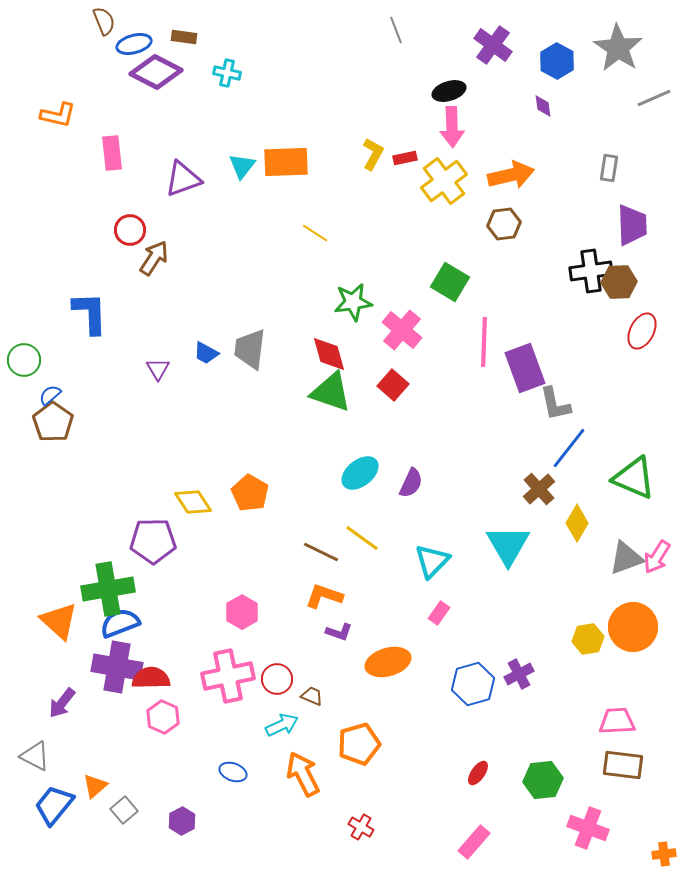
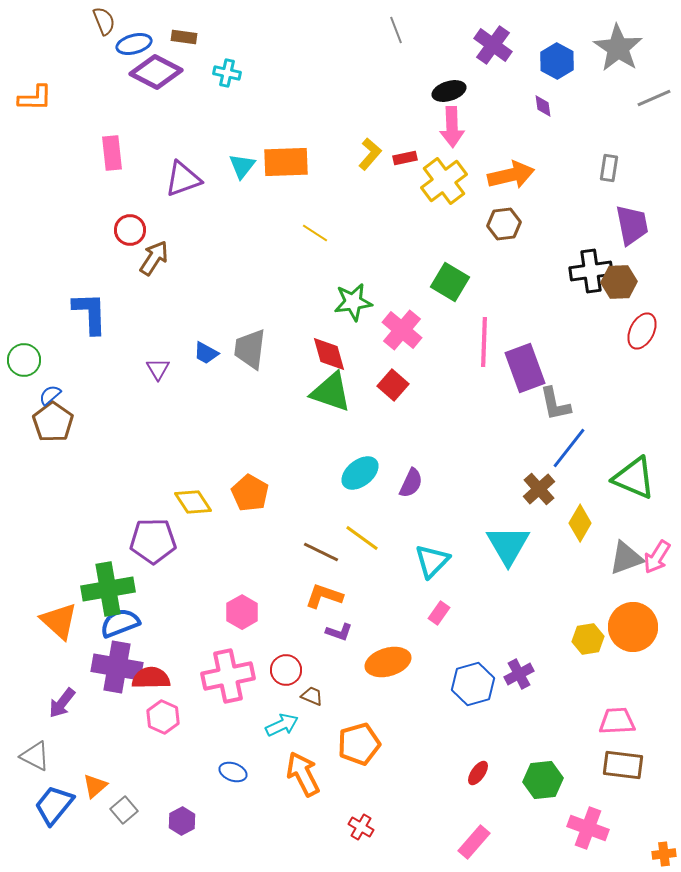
orange L-shape at (58, 115): moved 23 px left, 17 px up; rotated 12 degrees counterclockwise
yellow L-shape at (373, 154): moved 3 px left; rotated 12 degrees clockwise
purple trapezoid at (632, 225): rotated 9 degrees counterclockwise
yellow diamond at (577, 523): moved 3 px right
red circle at (277, 679): moved 9 px right, 9 px up
